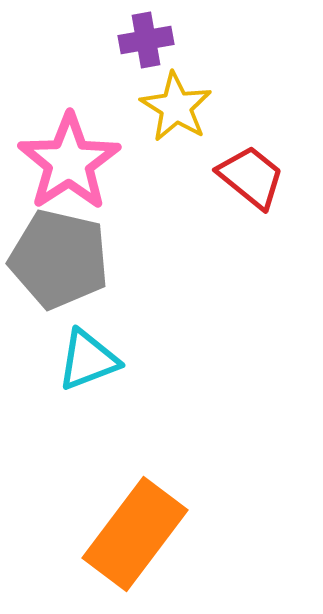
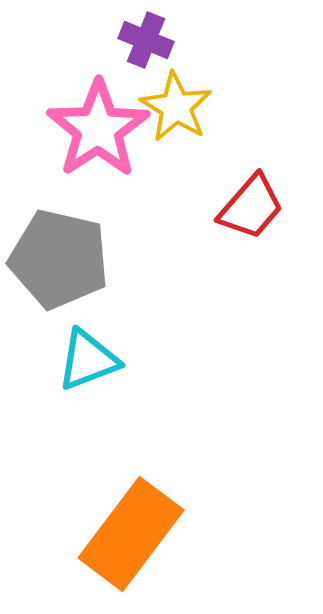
purple cross: rotated 32 degrees clockwise
pink star: moved 29 px right, 33 px up
red trapezoid: moved 30 px down; rotated 92 degrees clockwise
orange rectangle: moved 4 px left
